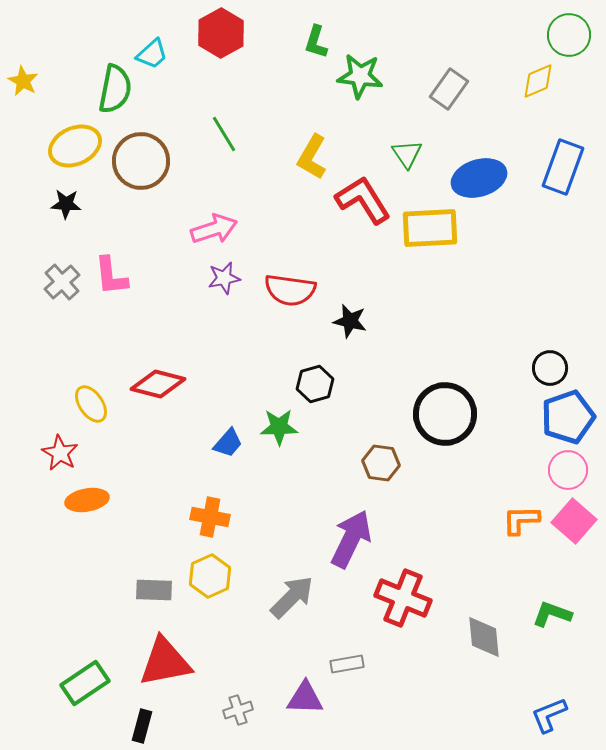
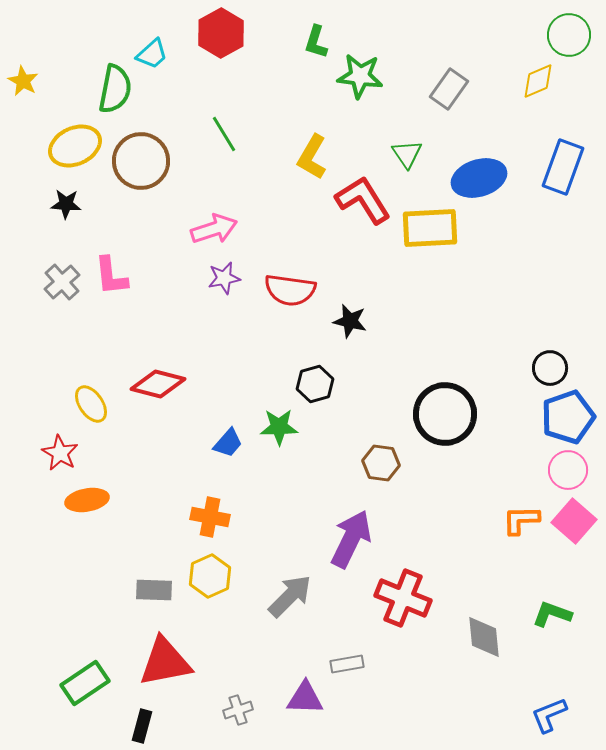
gray arrow at (292, 597): moved 2 px left, 1 px up
